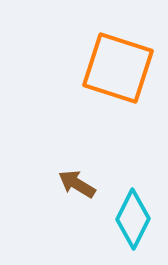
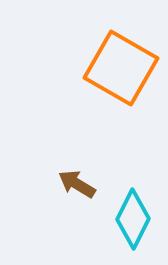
orange square: moved 3 px right; rotated 12 degrees clockwise
